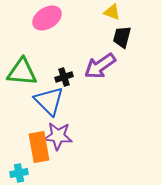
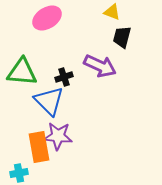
purple arrow: rotated 120 degrees counterclockwise
